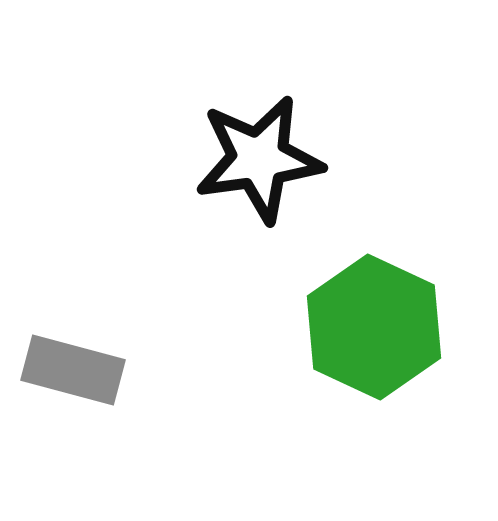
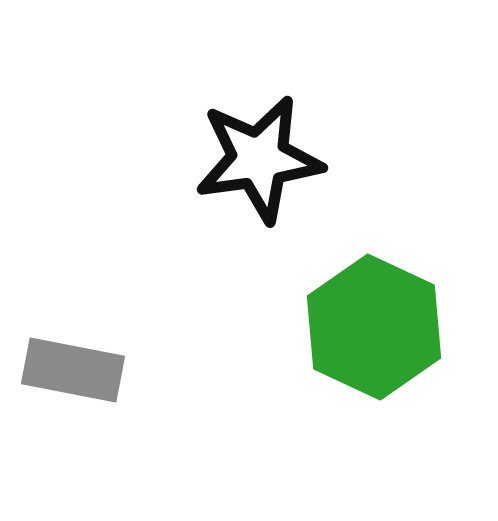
gray rectangle: rotated 4 degrees counterclockwise
